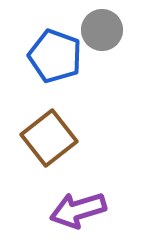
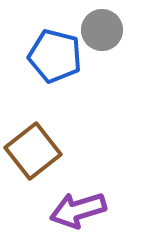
blue pentagon: rotated 6 degrees counterclockwise
brown square: moved 16 px left, 13 px down
